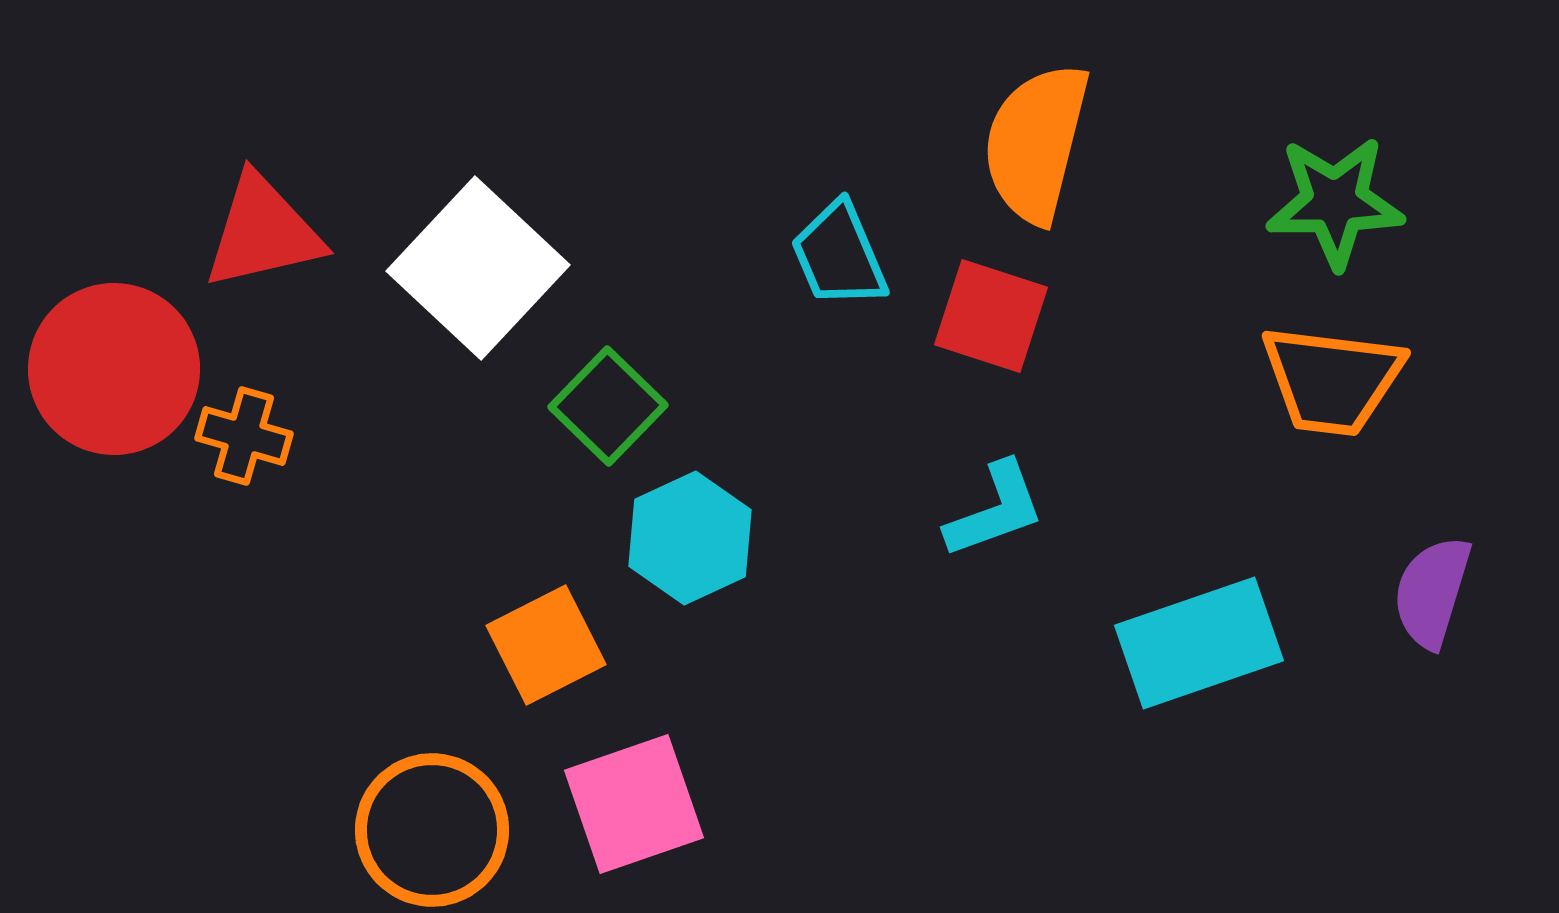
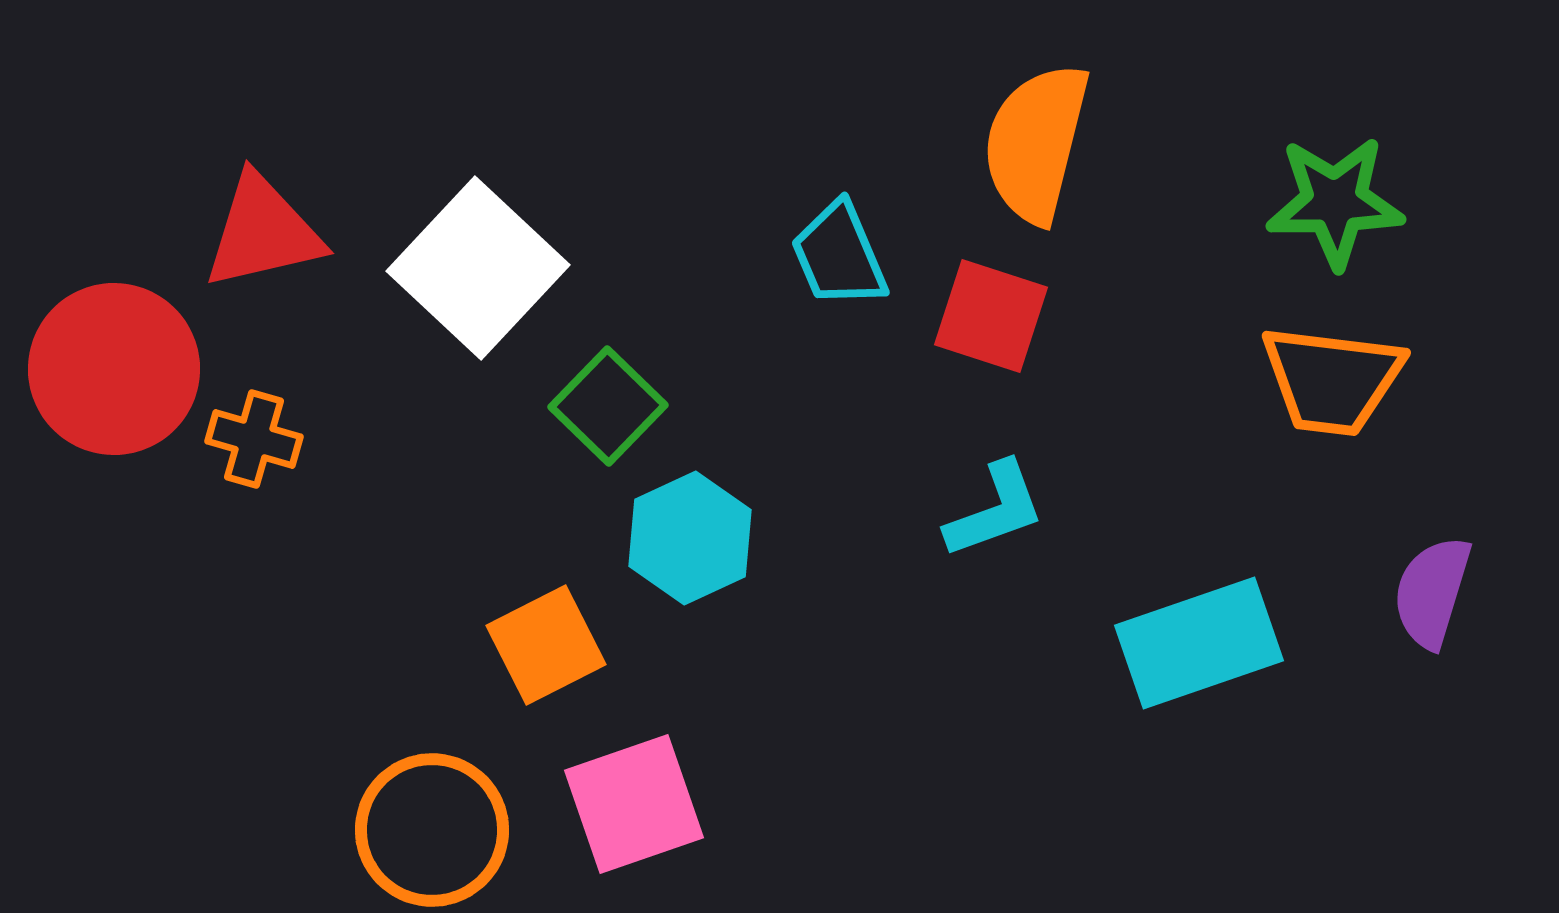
orange cross: moved 10 px right, 3 px down
